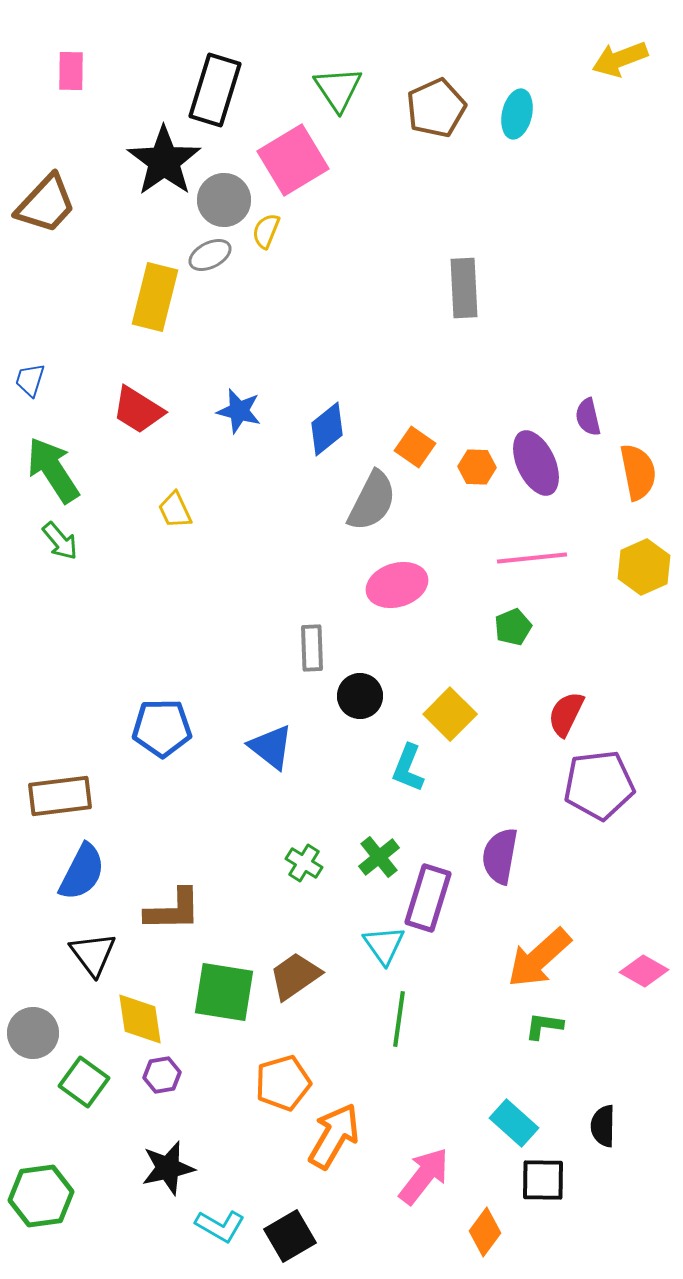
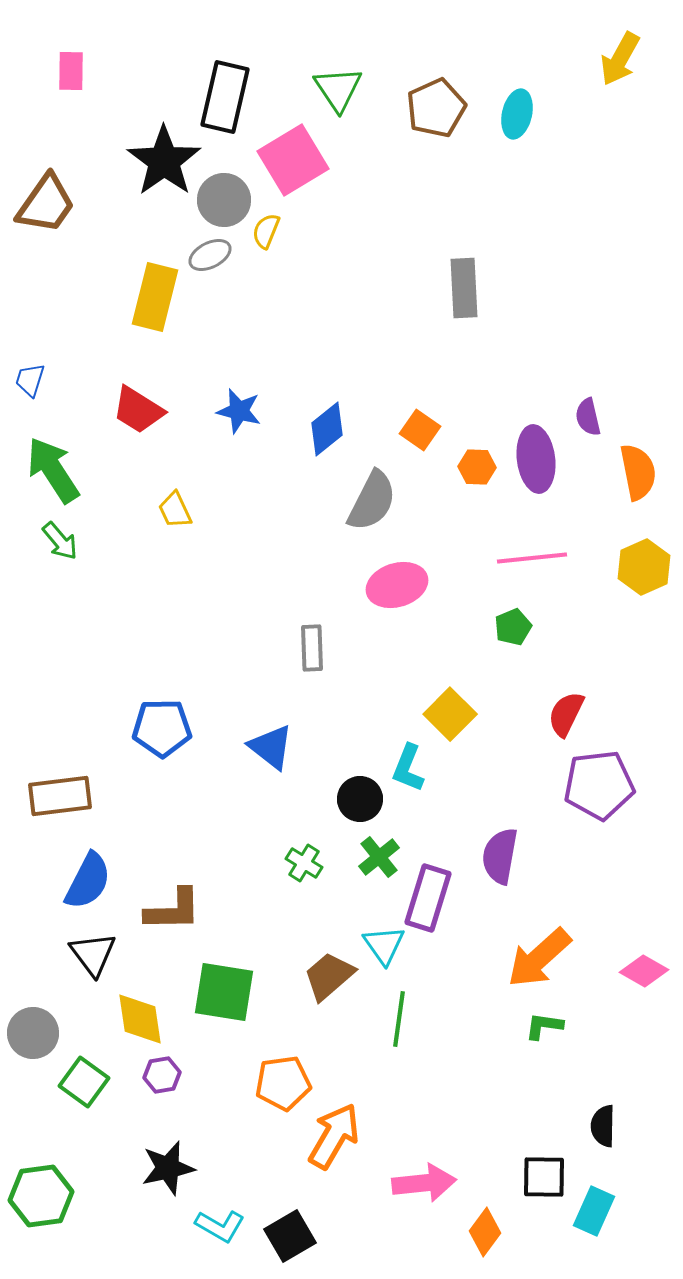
yellow arrow at (620, 59): rotated 40 degrees counterclockwise
black rectangle at (215, 90): moved 10 px right, 7 px down; rotated 4 degrees counterclockwise
brown trapezoid at (46, 204): rotated 8 degrees counterclockwise
orange square at (415, 447): moved 5 px right, 17 px up
purple ellipse at (536, 463): moved 4 px up; rotated 18 degrees clockwise
black circle at (360, 696): moved 103 px down
blue semicircle at (82, 872): moved 6 px right, 9 px down
brown trapezoid at (295, 976): moved 34 px right; rotated 6 degrees counterclockwise
orange pentagon at (283, 1083): rotated 8 degrees clockwise
cyan rectangle at (514, 1123): moved 80 px right, 88 px down; rotated 72 degrees clockwise
pink arrow at (424, 1176): moved 7 px down; rotated 46 degrees clockwise
black square at (543, 1180): moved 1 px right, 3 px up
